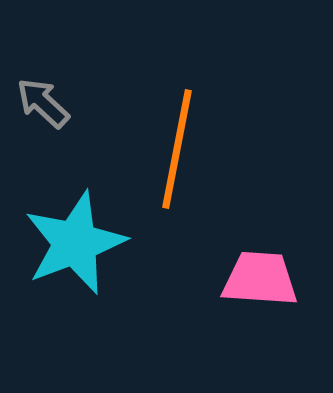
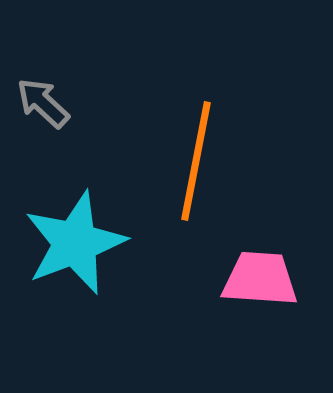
orange line: moved 19 px right, 12 px down
